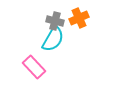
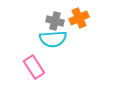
cyan semicircle: rotated 56 degrees clockwise
pink rectangle: rotated 10 degrees clockwise
